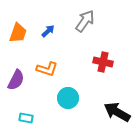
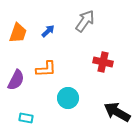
orange L-shape: moved 1 px left; rotated 20 degrees counterclockwise
